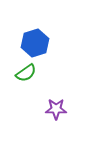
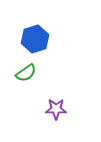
blue hexagon: moved 4 px up
